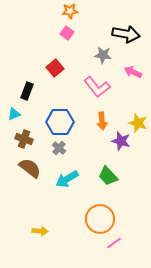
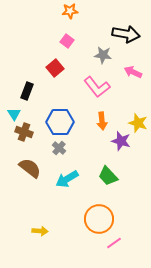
pink square: moved 8 px down
cyan triangle: rotated 40 degrees counterclockwise
brown cross: moved 7 px up
orange circle: moved 1 px left
